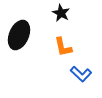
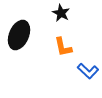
blue L-shape: moved 7 px right, 3 px up
